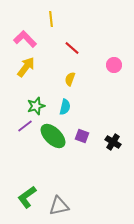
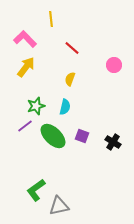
green L-shape: moved 9 px right, 7 px up
